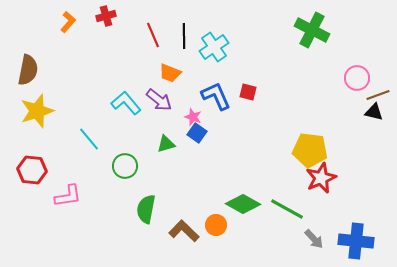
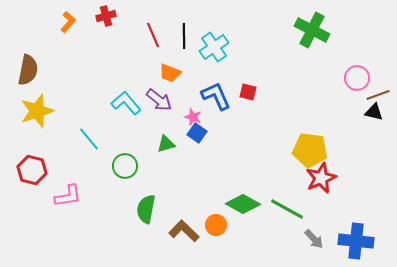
red hexagon: rotated 8 degrees clockwise
